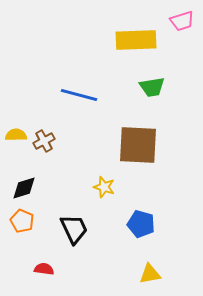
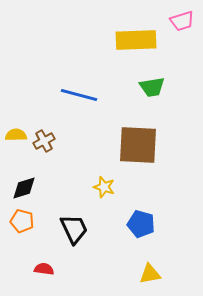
orange pentagon: rotated 10 degrees counterclockwise
